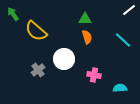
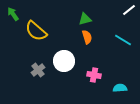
green triangle: rotated 16 degrees counterclockwise
cyan line: rotated 12 degrees counterclockwise
white circle: moved 2 px down
